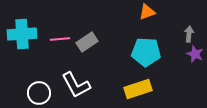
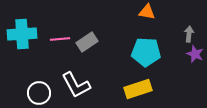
orange triangle: rotated 30 degrees clockwise
